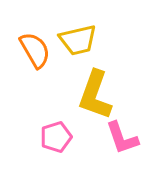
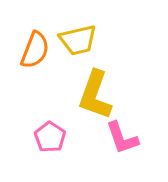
orange semicircle: rotated 51 degrees clockwise
pink pentagon: moved 6 px left; rotated 20 degrees counterclockwise
